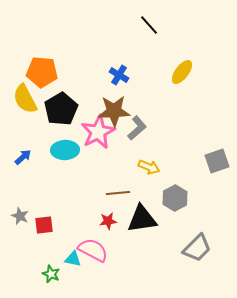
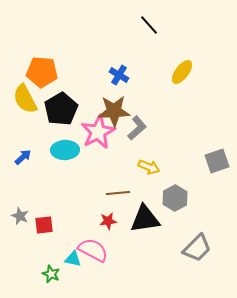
black triangle: moved 3 px right
